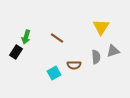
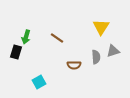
black rectangle: rotated 16 degrees counterclockwise
cyan square: moved 15 px left, 9 px down
